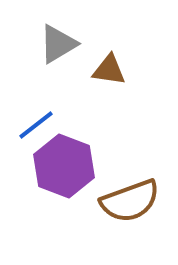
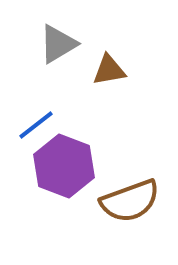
brown triangle: rotated 18 degrees counterclockwise
